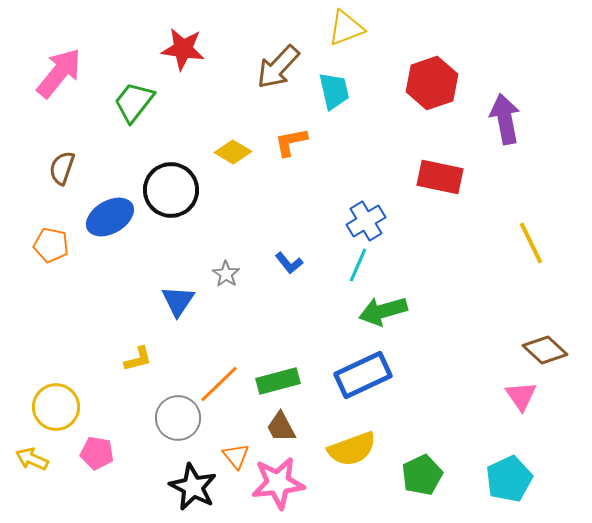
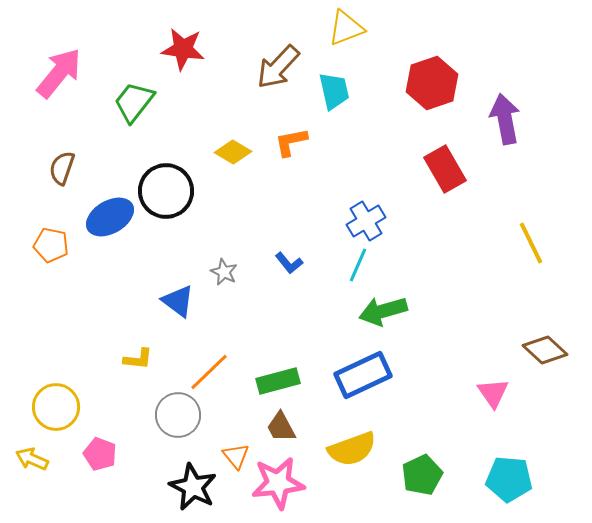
red rectangle: moved 5 px right, 8 px up; rotated 48 degrees clockwise
black circle: moved 5 px left, 1 px down
gray star: moved 2 px left, 2 px up; rotated 8 degrees counterclockwise
blue triangle: rotated 27 degrees counterclockwise
yellow L-shape: rotated 20 degrees clockwise
orange line: moved 10 px left, 12 px up
pink triangle: moved 28 px left, 3 px up
gray circle: moved 3 px up
pink pentagon: moved 3 px right, 1 px down; rotated 12 degrees clockwise
cyan pentagon: rotated 30 degrees clockwise
